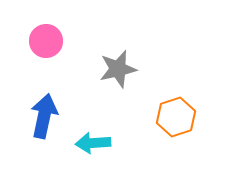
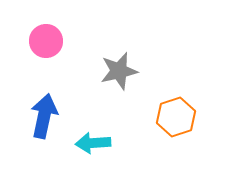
gray star: moved 1 px right, 2 px down
